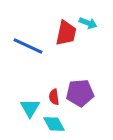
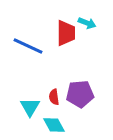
cyan arrow: moved 1 px left
red trapezoid: rotated 12 degrees counterclockwise
purple pentagon: moved 1 px down
cyan triangle: moved 1 px up
cyan diamond: moved 1 px down
